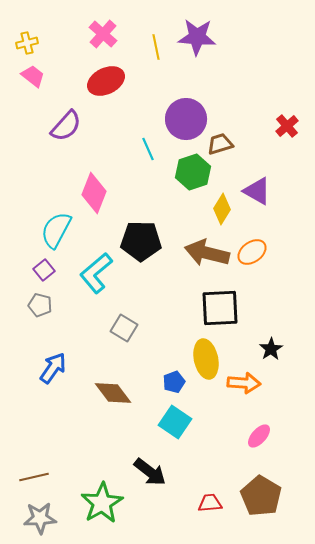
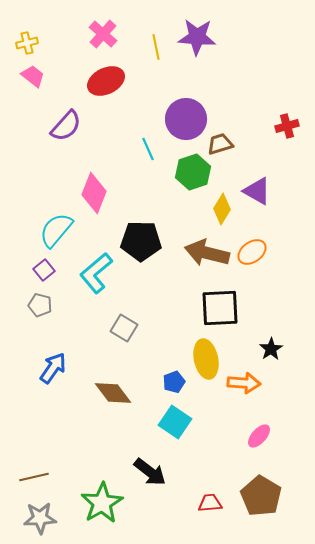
red cross: rotated 25 degrees clockwise
cyan semicircle: rotated 12 degrees clockwise
